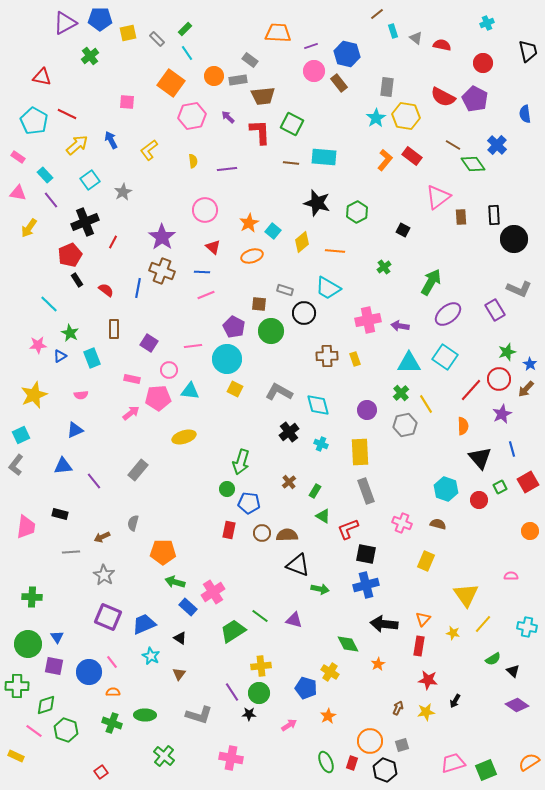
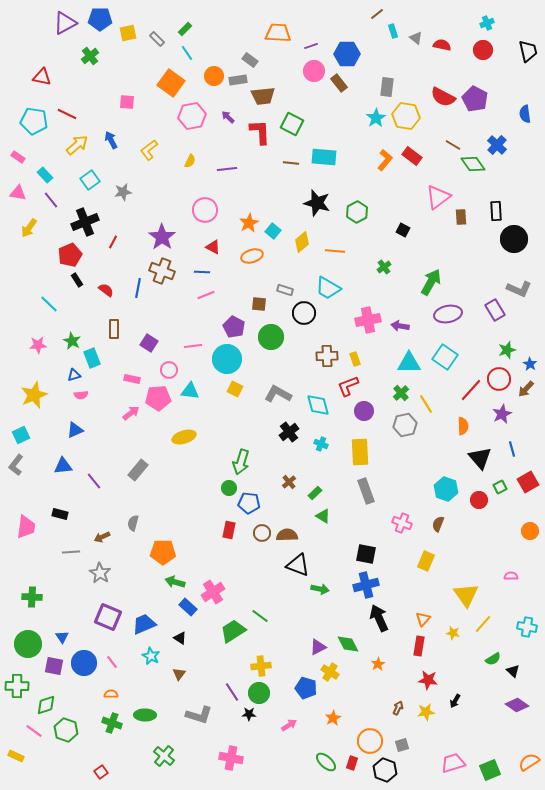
blue hexagon at (347, 54): rotated 15 degrees counterclockwise
red circle at (483, 63): moved 13 px up
cyan pentagon at (34, 121): rotated 20 degrees counterclockwise
yellow semicircle at (193, 161): moved 3 px left; rotated 32 degrees clockwise
gray star at (123, 192): rotated 18 degrees clockwise
black rectangle at (494, 215): moved 2 px right, 4 px up
red triangle at (213, 247): rotated 14 degrees counterclockwise
purple ellipse at (448, 314): rotated 28 degrees clockwise
green circle at (271, 331): moved 6 px down
green star at (70, 333): moved 2 px right, 8 px down
green star at (507, 352): moved 2 px up
blue triangle at (60, 356): moved 14 px right, 19 px down; rotated 16 degrees clockwise
gray L-shape at (279, 392): moved 1 px left, 2 px down
purple circle at (367, 410): moved 3 px left, 1 px down
green circle at (227, 489): moved 2 px right, 1 px up
green rectangle at (315, 491): moved 2 px down; rotated 16 degrees clockwise
brown semicircle at (438, 524): rotated 84 degrees counterclockwise
red L-shape at (348, 529): moved 143 px up
gray star at (104, 575): moved 4 px left, 2 px up
purple triangle at (294, 620): moved 24 px right, 27 px down; rotated 42 degrees counterclockwise
black arrow at (384, 624): moved 5 px left, 6 px up; rotated 60 degrees clockwise
blue triangle at (57, 637): moved 5 px right
blue circle at (89, 672): moved 5 px left, 9 px up
orange semicircle at (113, 692): moved 2 px left, 2 px down
orange star at (328, 716): moved 5 px right, 2 px down
green ellipse at (326, 762): rotated 25 degrees counterclockwise
green square at (486, 770): moved 4 px right
